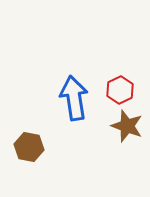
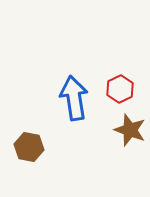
red hexagon: moved 1 px up
brown star: moved 3 px right, 4 px down
